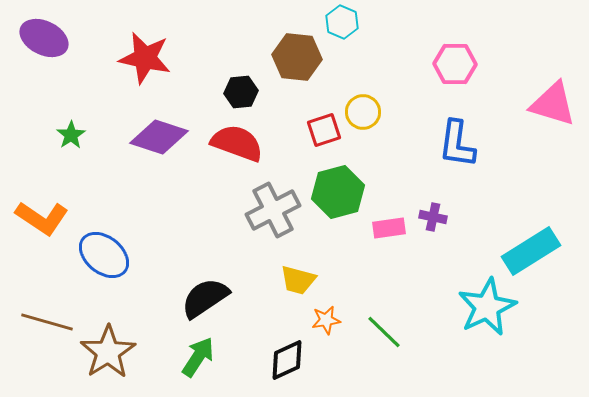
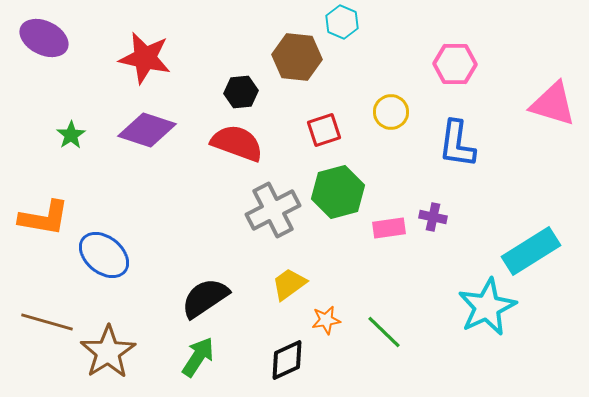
yellow circle: moved 28 px right
purple diamond: moved 12 px left, 7 px up
orange L-shape: moved 2 px right; rotated 24 degrees counterclockwise
yellow trapezoid: moved 9 px left, 4 px down; rotated 129 degrees clockwise
